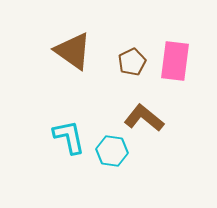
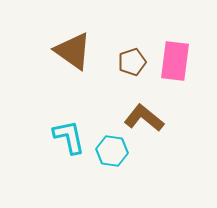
brown pentagon: rotated 8 degrees clockwise
